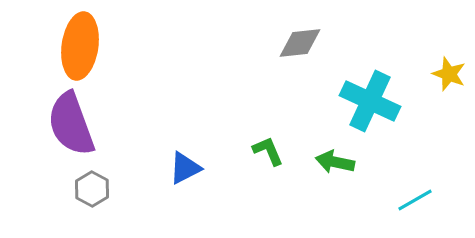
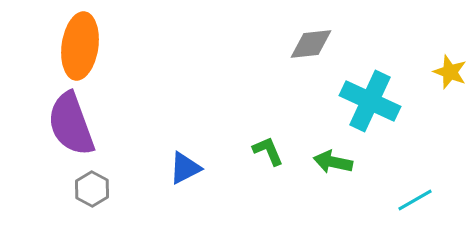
gray diamond: moved 11 px right, 1 px down
yellow star: moved 1 px right, 2 px up
green arrow: moved 2 px left
